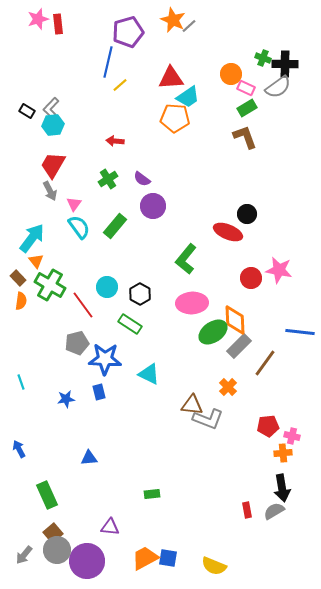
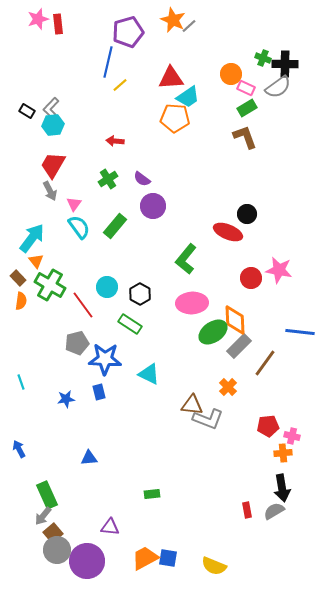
gray arrow at (24, 555): moved 19 px right, 39 px up
